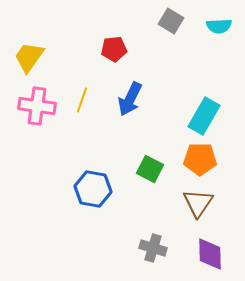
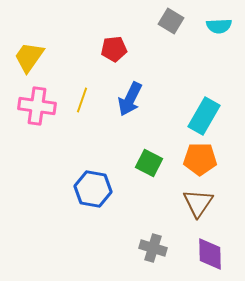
green square: moved 1 px left, 6 px up
